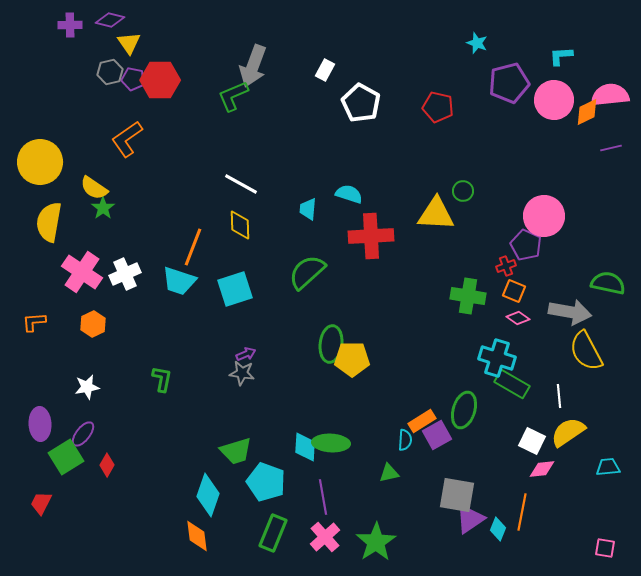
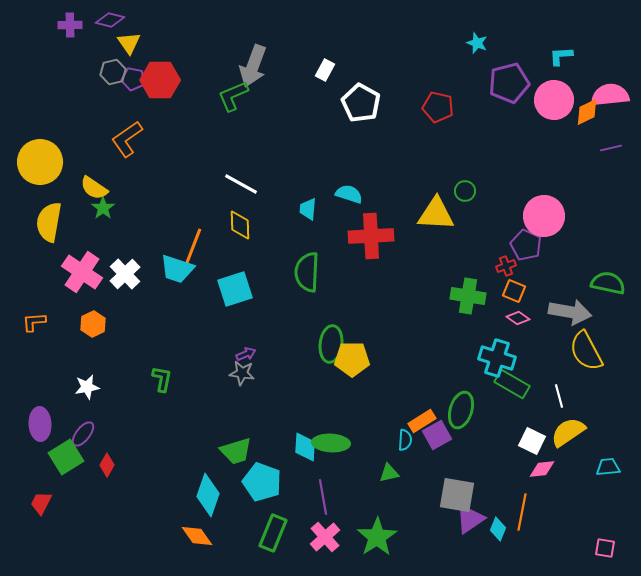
gray hexagon at (110, 72): moved 3 px right
green circle at (463, 191): moved 2 px right
green semicircle at (307, 272): rotated 45 degrees counterclockwise
white cross at (125, 274): rotated 20 degrees counterclockwise
cyan trapezoid at (179, 281): moved 2 px left, 12 px up
white line at (559, 396): rotated 10 degrees counterclockwise
green ellipse at (464, 410): moved 3 px left
cyan pentagon at (266, 482): moved 4 px left
orange diamond at (197, 536): rotated 28 degrees counterclockwise
green star at (376, 542): moved 1 px right, 5 px up
